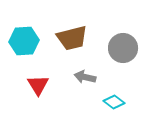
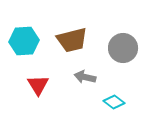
brown trapezoid: moved 2 px down
